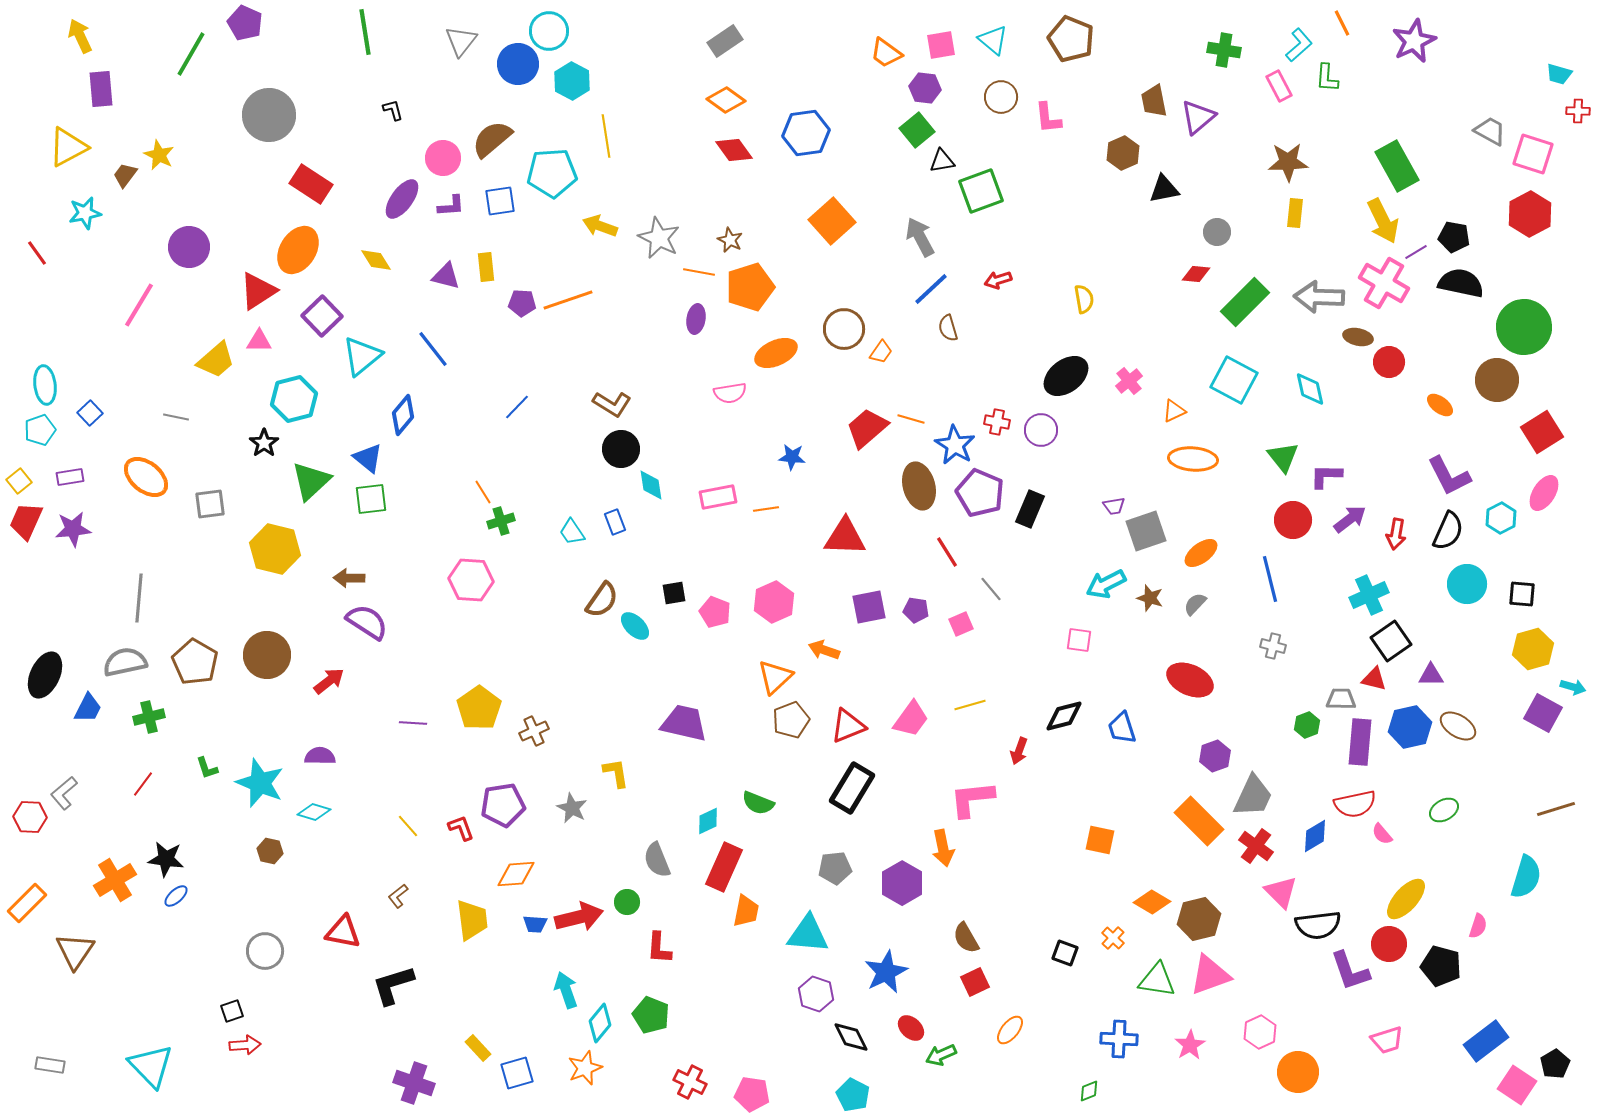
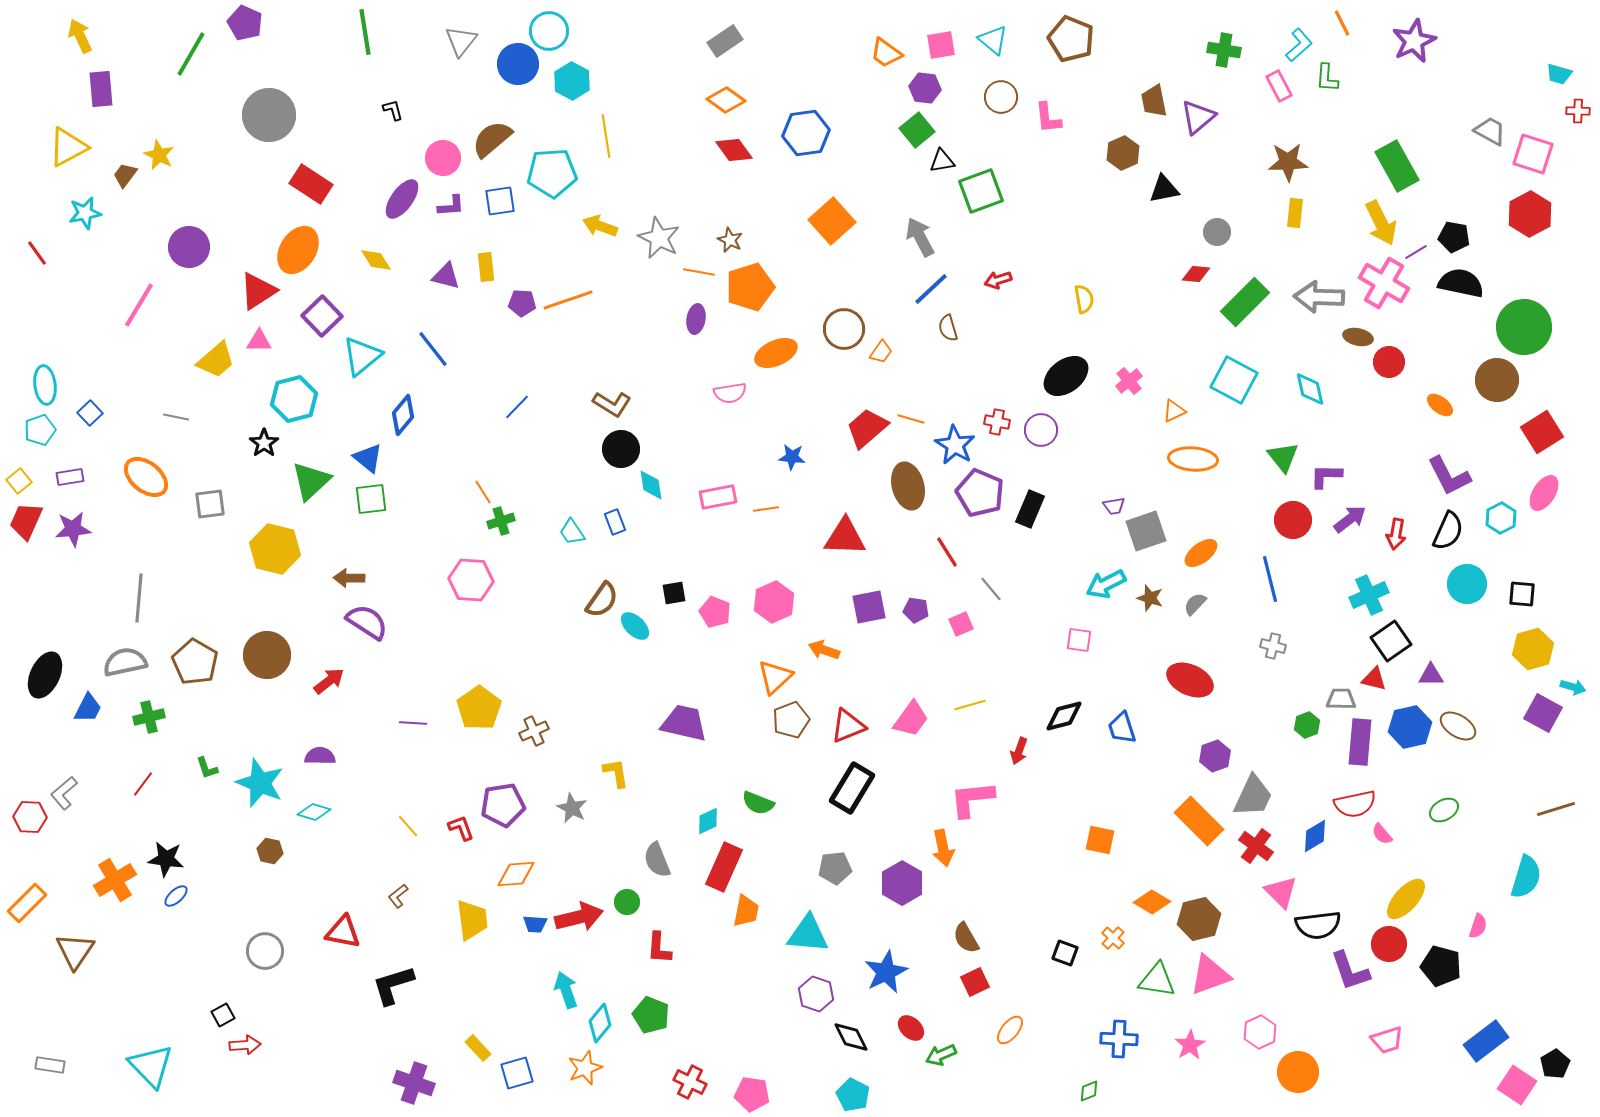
yellow arrow at (1383, 221): moved 2 px left, 2 px down
brown ellipse at (919, 486): moved 11 px left
black square at (232, 1011): moved 9 px left, 4 px down; rotated 10 degrees counterclockwise
